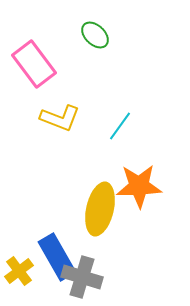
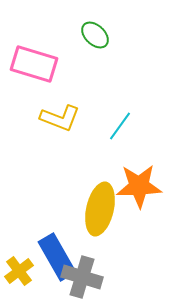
pink rectangle: rotated 36 degrees counterclockwise
